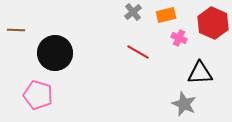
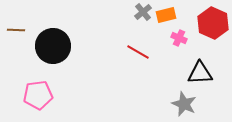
gray cross: moved 10 px right
black circle: moved 2 px left, 7 px up
pink pentagon: rotated 24 degrees counterclockwise
